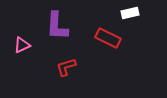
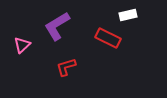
white rectangle: moved 2 px left, 2 px down
purple L-shape: rotated 56 degrees clockwise
pink triangle: rotated 18 degrees counterclockwise
